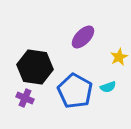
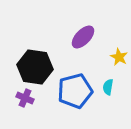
yellow star: rotated 18 degrees counterclockwise
cyan semicircle: rotated 119 degrees clockwise
blue pentagon: rotated 28 degrees clockwise
